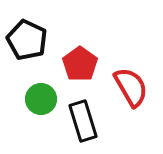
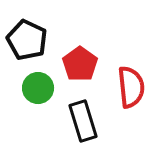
red semicircle: rotated 24 degrees clockwise
green circle: moved 3 px left, 11 px up
